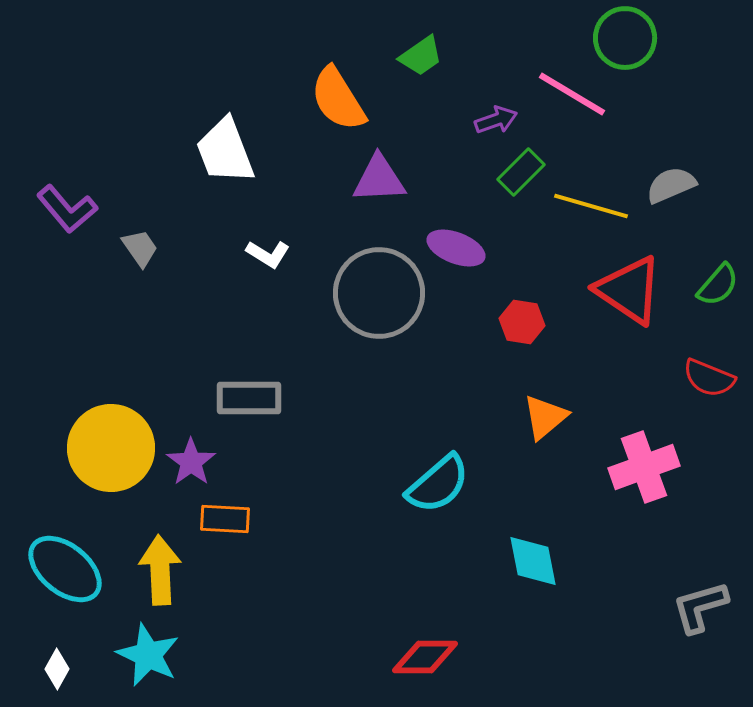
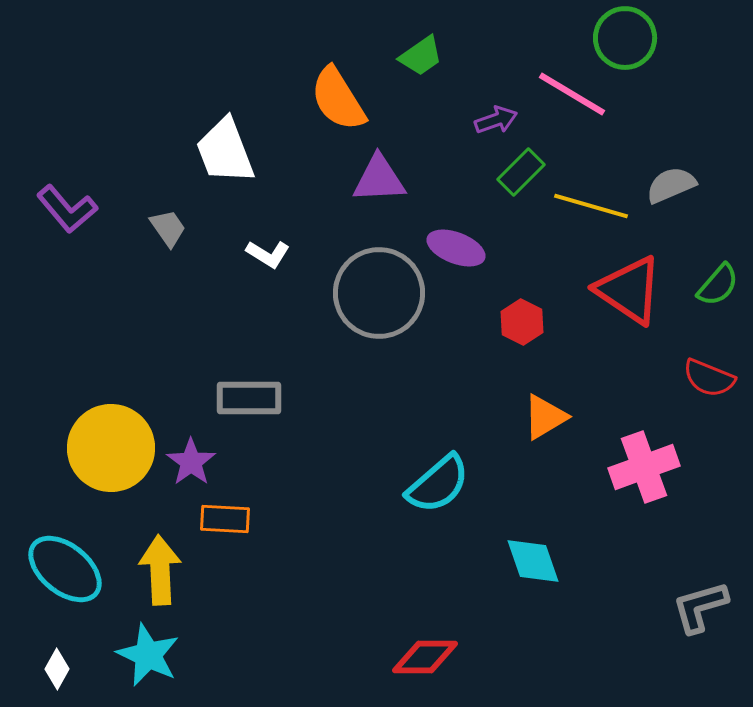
gray trapezoid: moved 28 px right, 20 px up
red hexagon: rotated 18 degrees clockwise
orange triangle: rotated 9 degrees clockwise
cyan diamond: rotated 8 degrees counterclockwise
